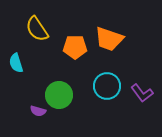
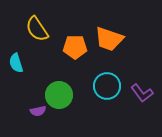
purple semicircle: rotated 28 degrees counterclockwise
